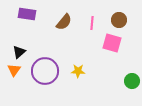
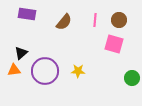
pink line: moved 3 px right, 3 px up
pink square: moved 2 px right, 1 px down
black triangle: moved 2 px right, 1 px down
orange triangle: rotated 48 degrees clockwise
green circle: moved 3 px up
